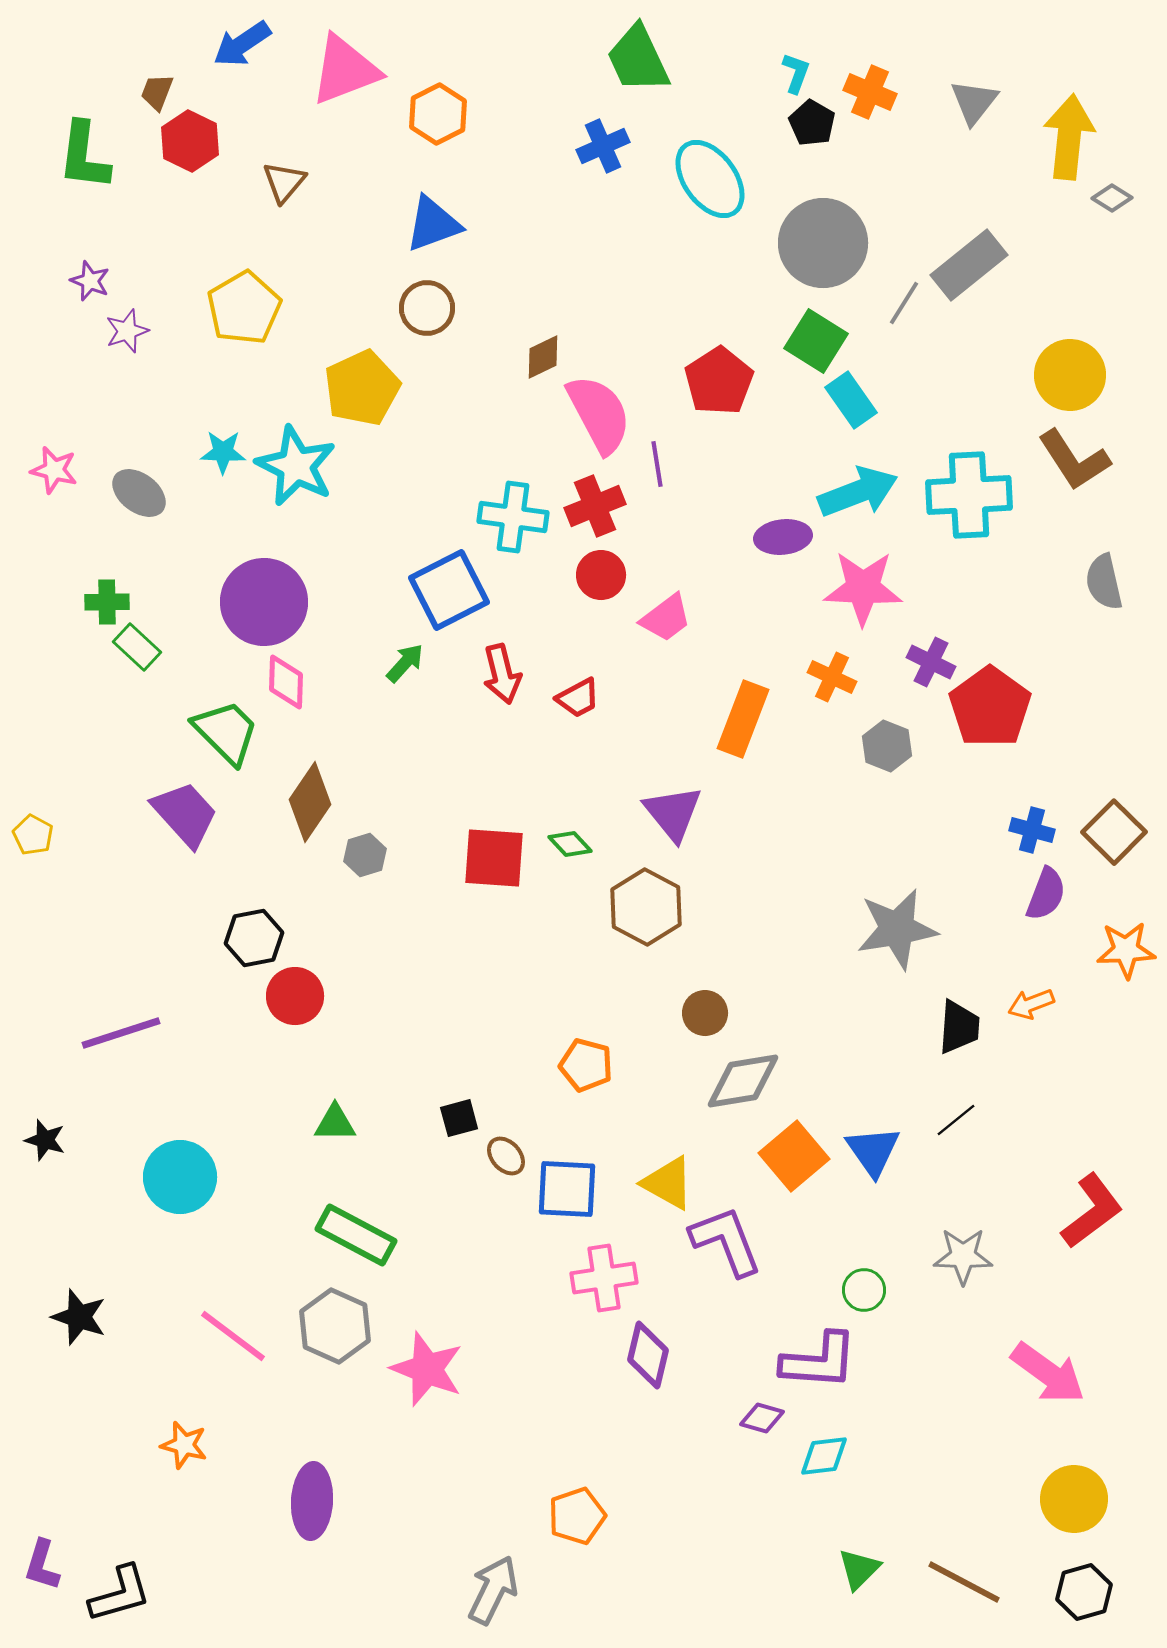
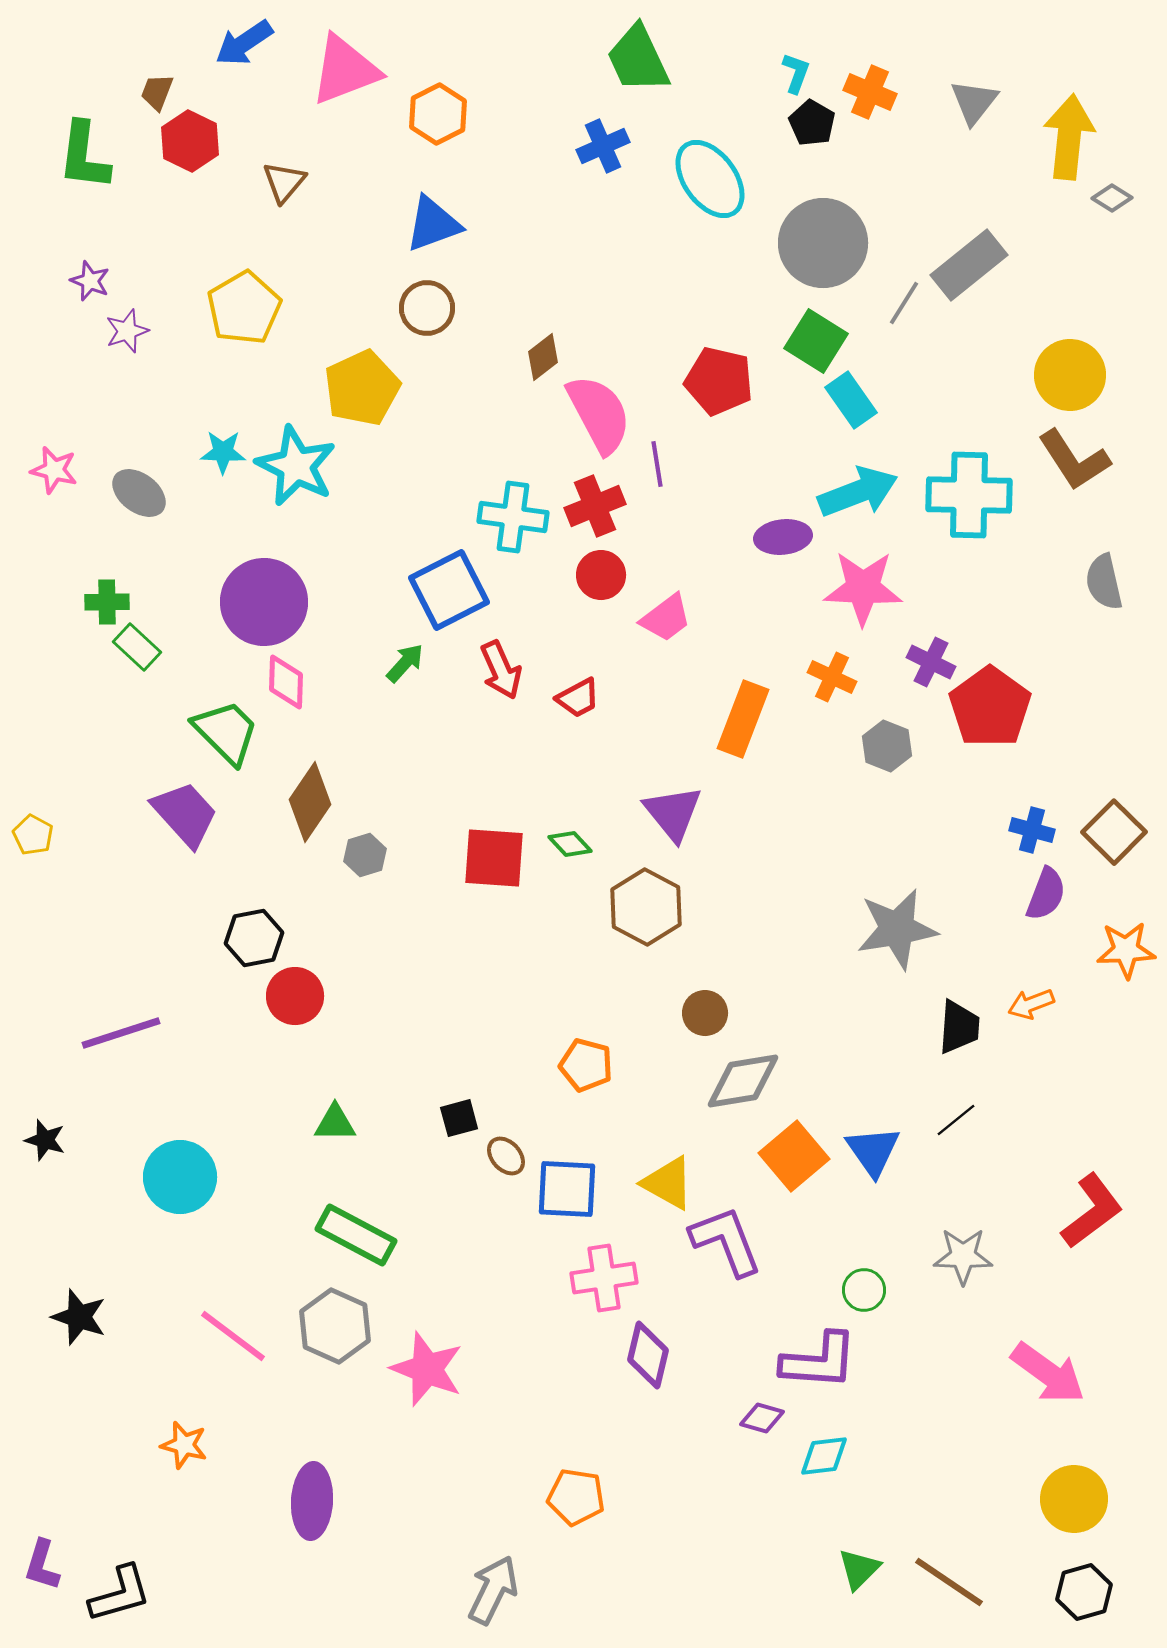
blue arrow at (242, 44): moved 2 px right, 1 px up
brown diamond at (543, 357): rotated 12 degrees counterclockwise
red pentagon at (719, 381): rotated 26 degrees counterclockwise
cyan cross at (969, 495): rotated 4 degrees clockwise
red arrow at (502, 674): moved 1 px left, 4 px up; rotated 10 degrees counterclockwise
orange pentagon at (577, 1516): moved 1 px left, 19 px up; rotated 28 degrees clockwise
brown line at (964, 1582): moved 15 px left; rotated 6 degrees clockwise
